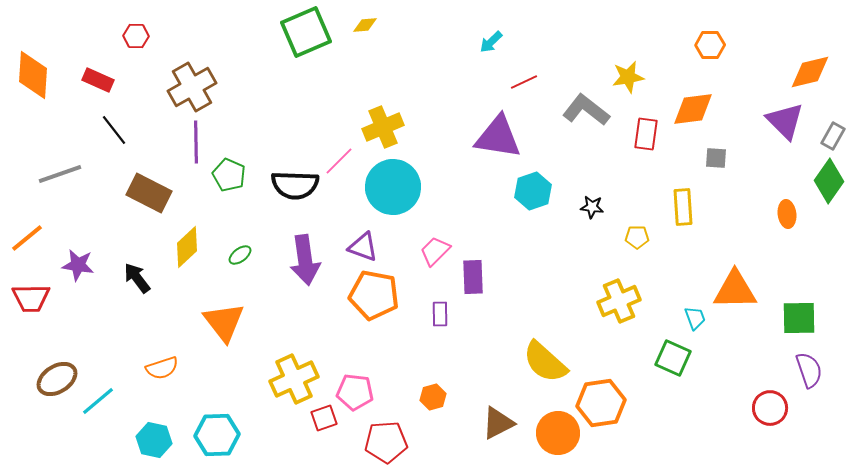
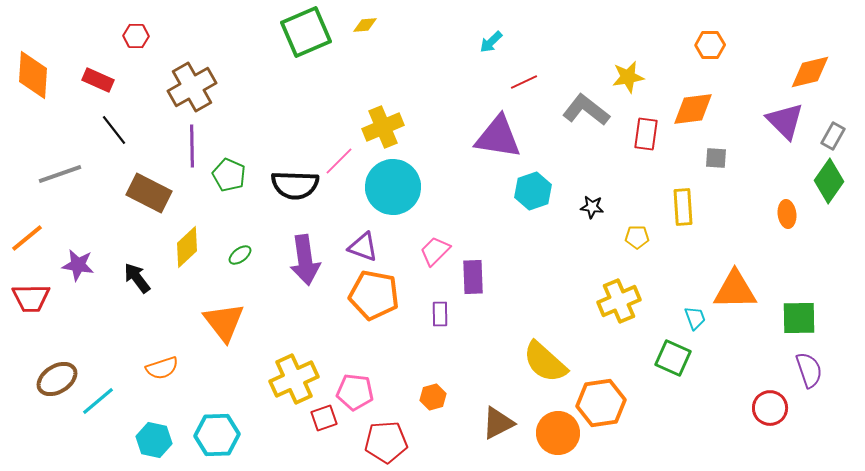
purple line at (196, 142): moved 4 px left, 4 px down
